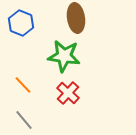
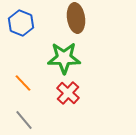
green star: moved 2 px down; rotated 8 degrees counterclockwise
orange line: moved 2 px up
